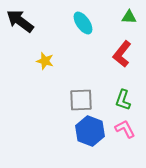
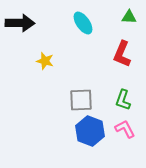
black arrow: moved 2 px down; rotated 144 degrees clockwise
red L-shape: rotated 16 degrees counterclockwise
